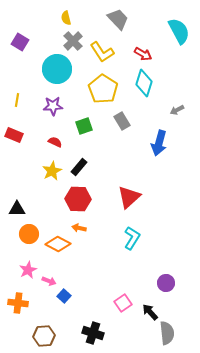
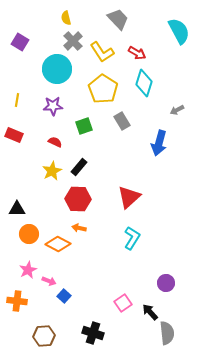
red arrow: moved 6 px left, 1 px up
orange cross: moved 1 px left, 2 px up
